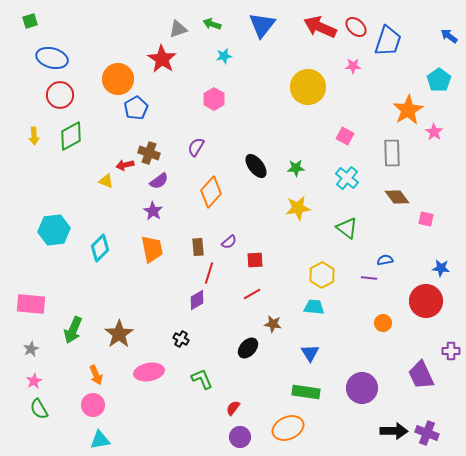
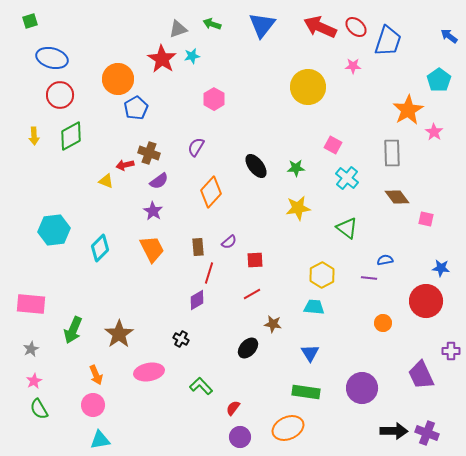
cyan star at (224, 56): moved 32 px left
pink square at (345, 136): moved 12 px left, 9 px down
orange trapezoid at (152, 249): rotated 16 degrees counterclockwise
green L-shape at (202, 379): moved 1 px left, 7 px down; rotated 20 degrees counterclockwise
